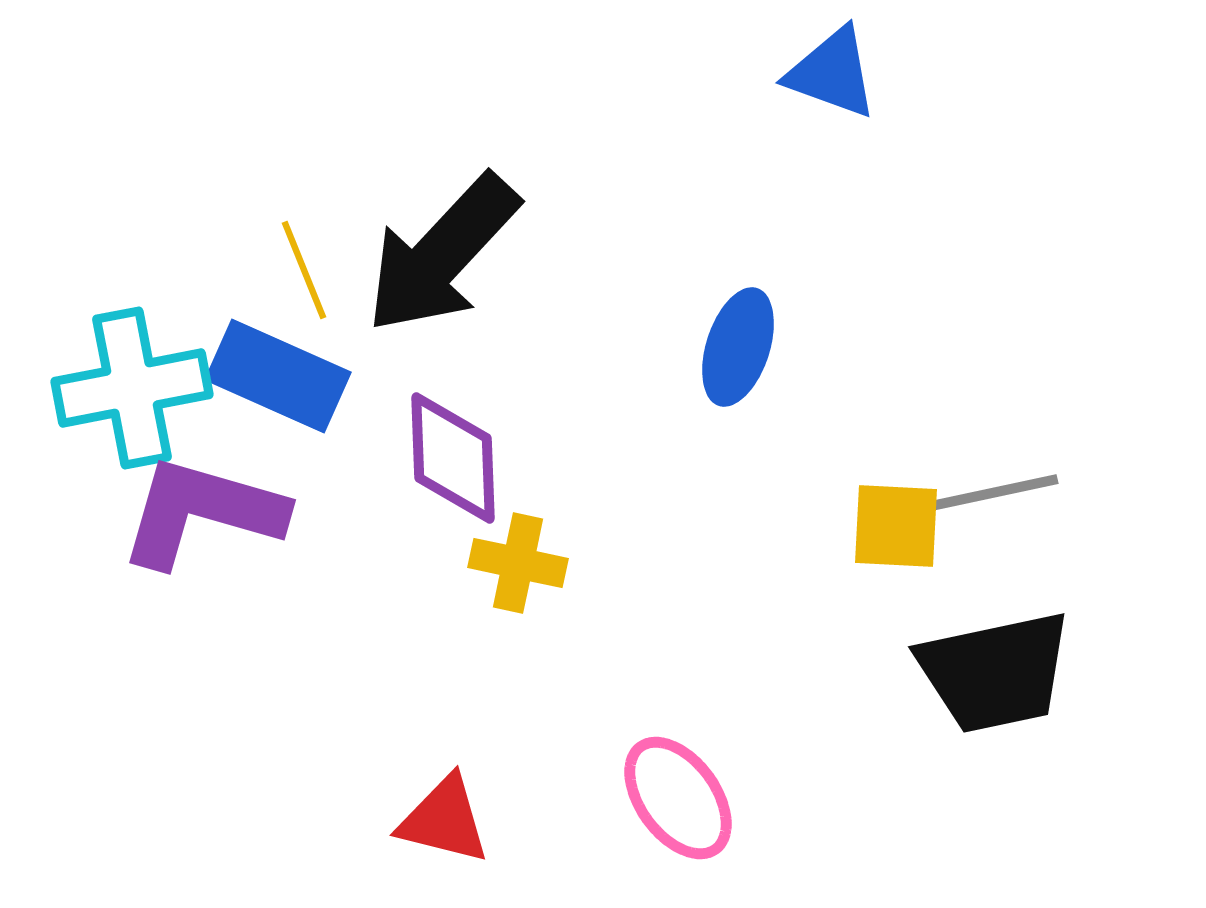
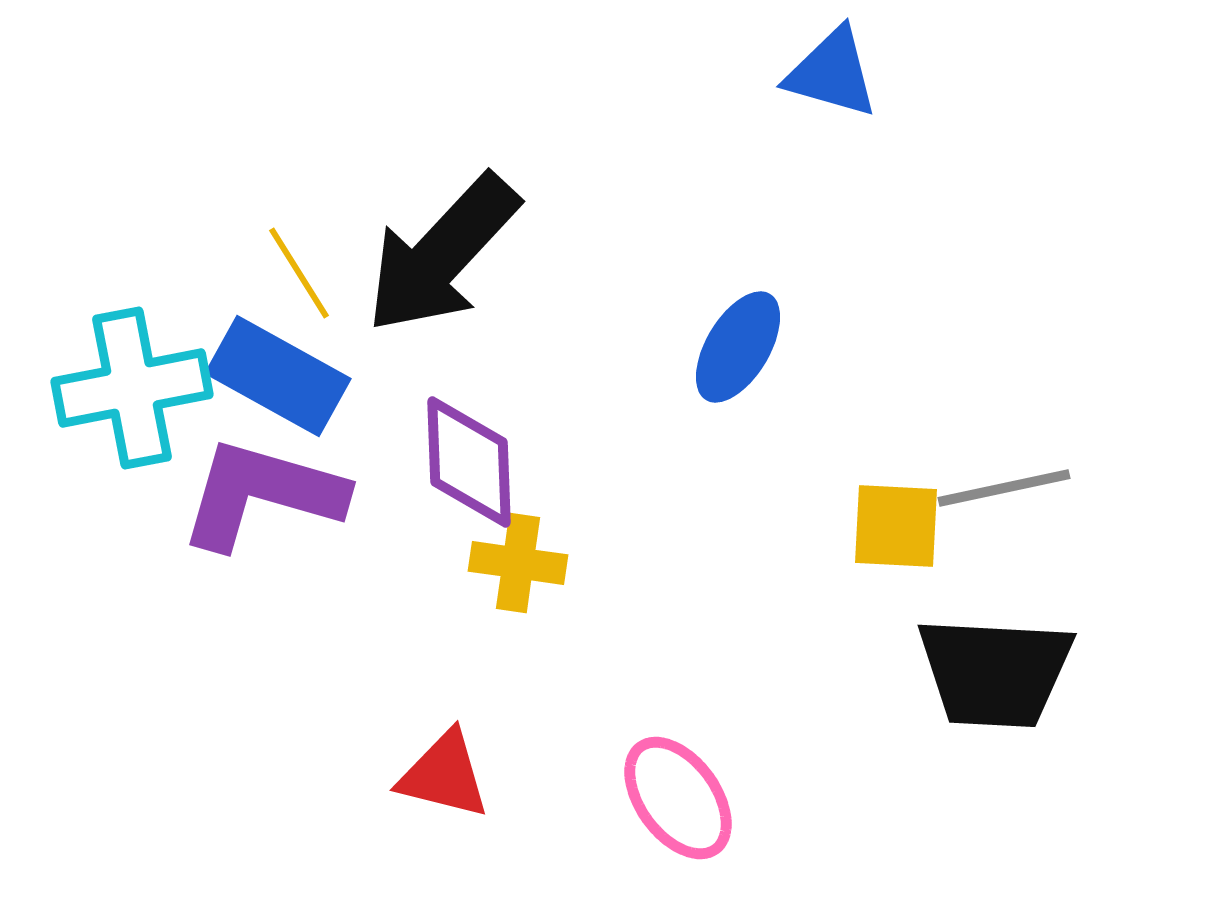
blue triangle: rotated 4 degrees counterclockwise
yellow line: moved 5 px left, 3 px down; rotated 10 degrees counterclockwise
blue ellipse: rotated 13 degrees clockwise
blue rectangle: rotated 5 degrees clockwise
purple diamond: moved 16 px right, 4 px down
gray line: moved 12 px right, 5 px up
purple L-shape: moved 60 px right, 18 px up
yellow cross: rotated 4 degrees counterclockwise
black trapezoid: rotated 15 degrees clockwise
red triangle: moved 45 px up
